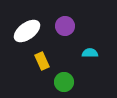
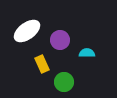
purple circle: moved 5 px left, 14 px down
cyan semicircle: moved 3 px left
yellow rectangle: moved 3 px down
